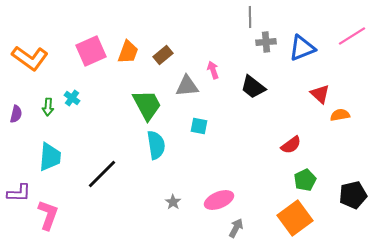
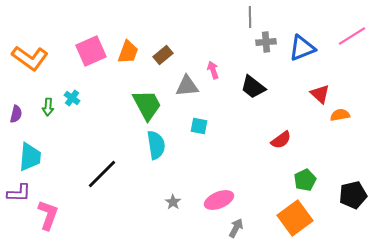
red semicircle: moved 10 px left, 5 px up
cyan trapezoid: moved 20 px left
